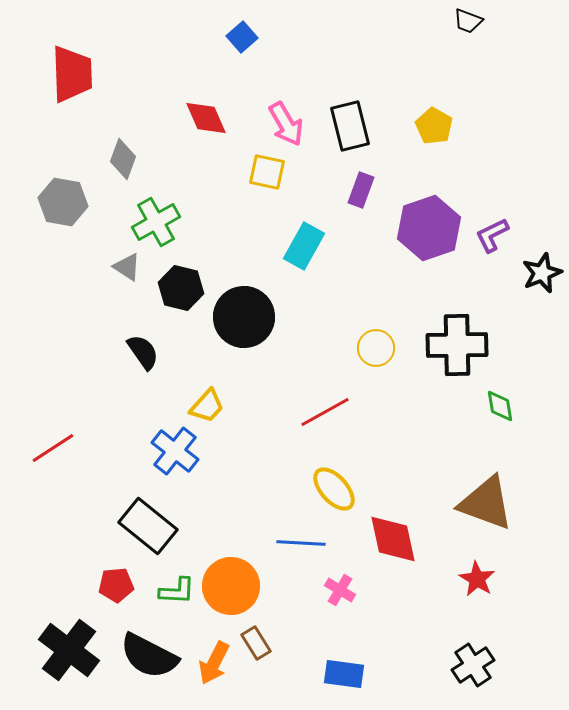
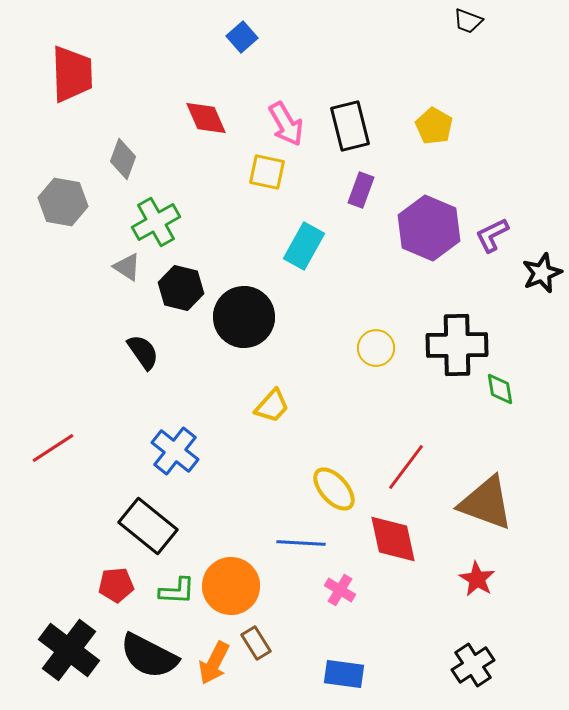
purple hexagon at (429, 228): rotated 18 degrees counterclockwise
yellow trapezoid at (207, 406): moved 65 px right
green diamond at (500, 406): moved 17 px up
red line at (325, 412): moved 81 px right, 55 px down; rotated 24 degrees counterclockwise
